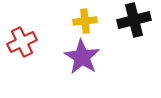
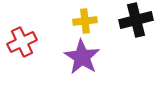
black cross: moved 2 px right
